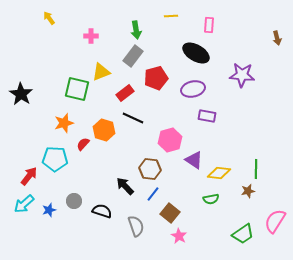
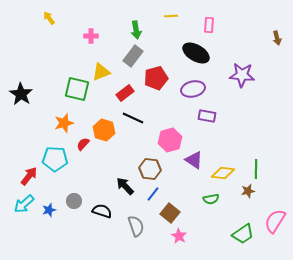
yellow diamond: moved 4 px right
